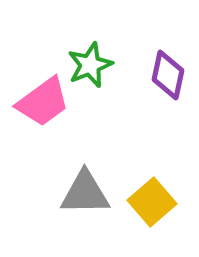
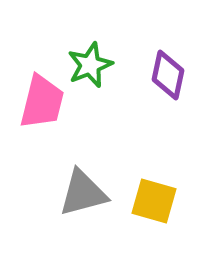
pink trapezoid: moved 1 px left; rotated 40 degrees counterclockwise
gray triangle: moved 2 px left; rotated 14 degrees counterclockwise
yellow square: moved 2 px right, 1 px up; rotated 33 degrees counterclockwise
